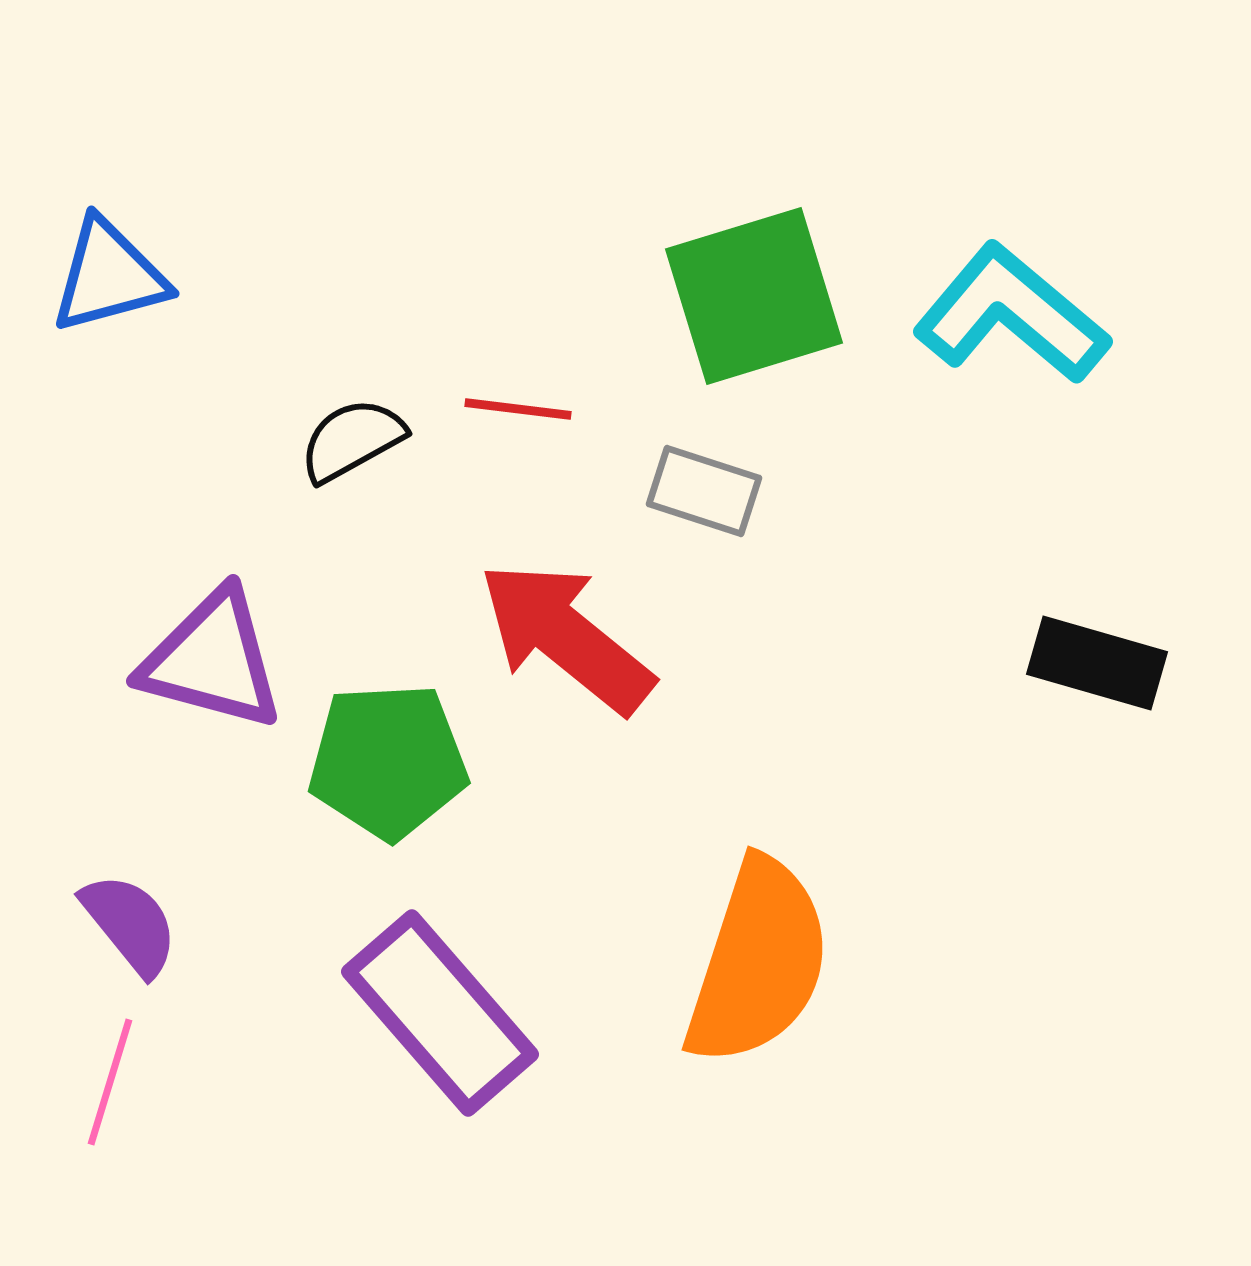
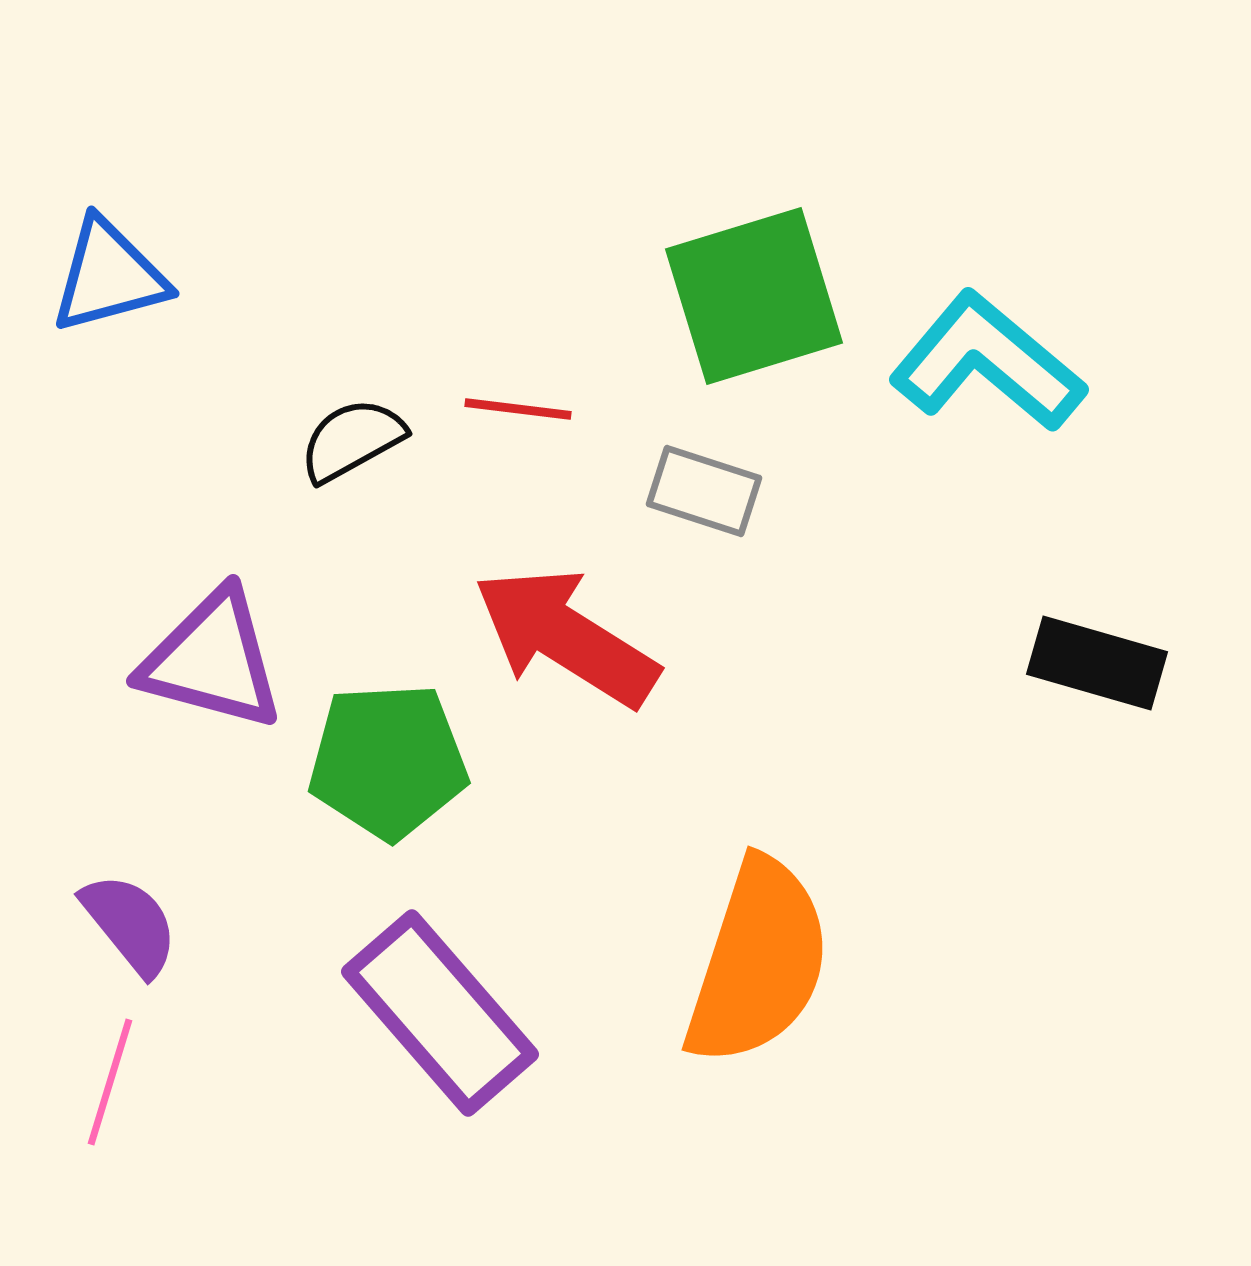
cyan L-shape: moved 24 px left, 48 px down
red arrow: rotated 7 degrees counterclockwise
